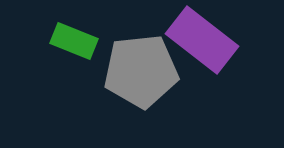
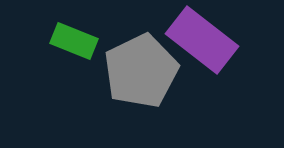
gray pentagon: rotated 20 degrees counterclockwise
